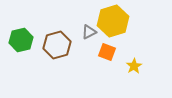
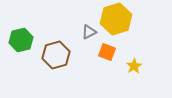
yellow hexagon: moved 3 px right, 2 px up
brown hexagon: moved 1 px left, 10 px down
